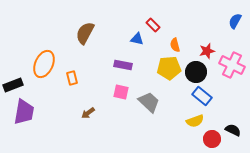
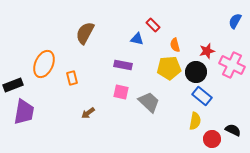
yellow semicircle: rotated 60 degrees counterclockwise
